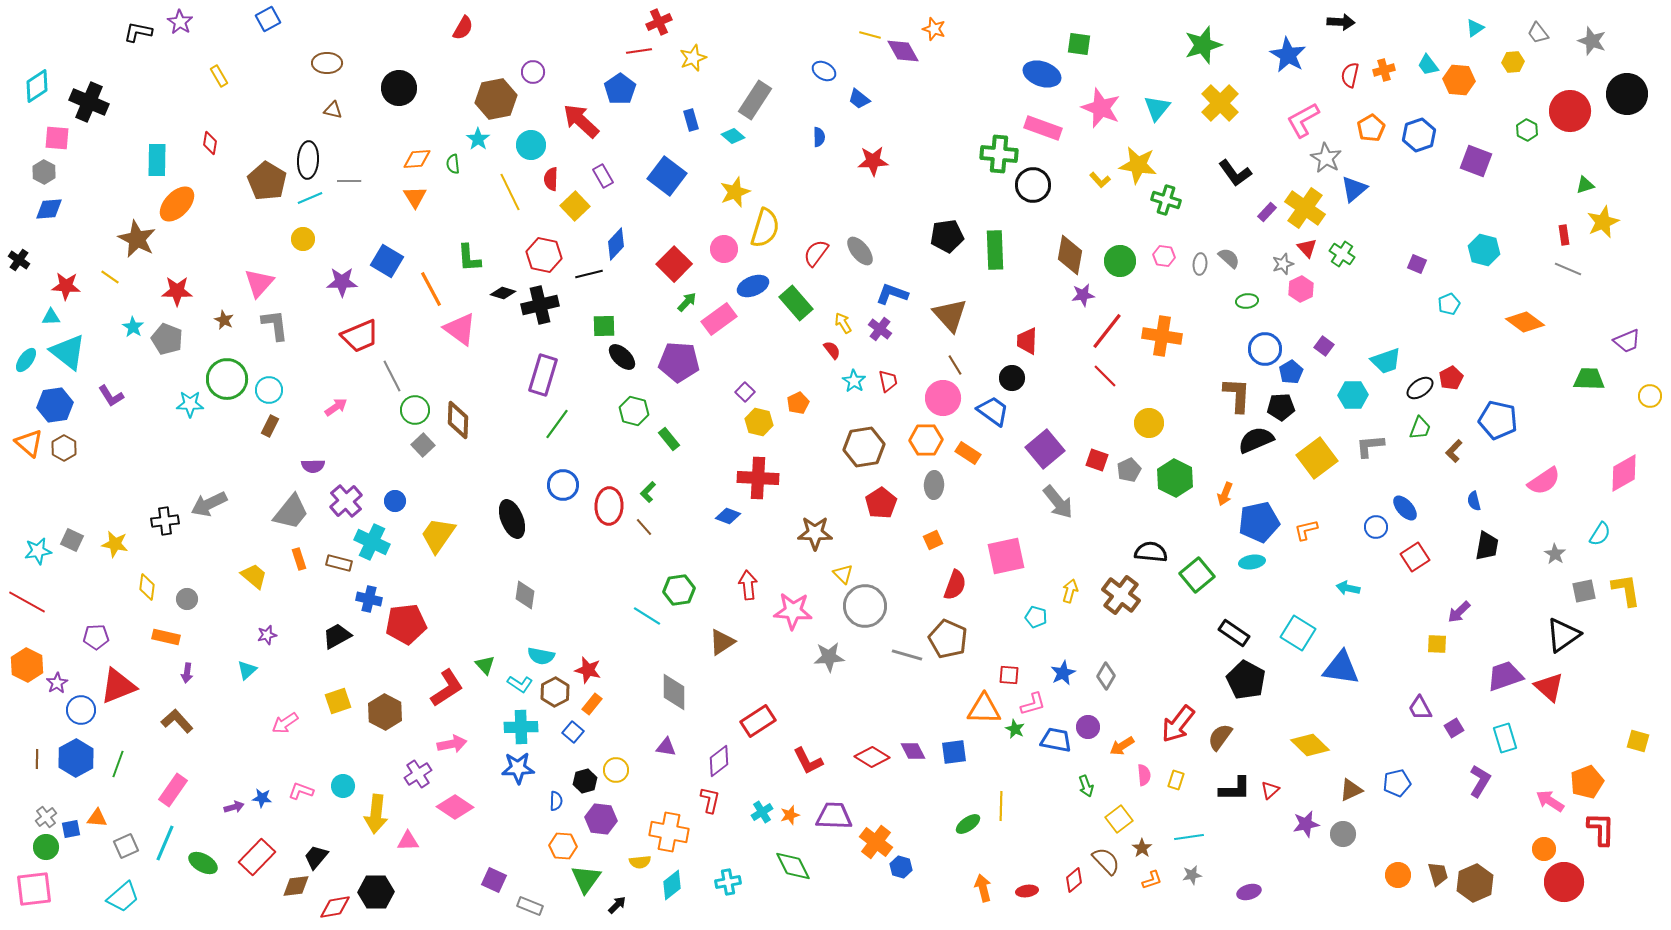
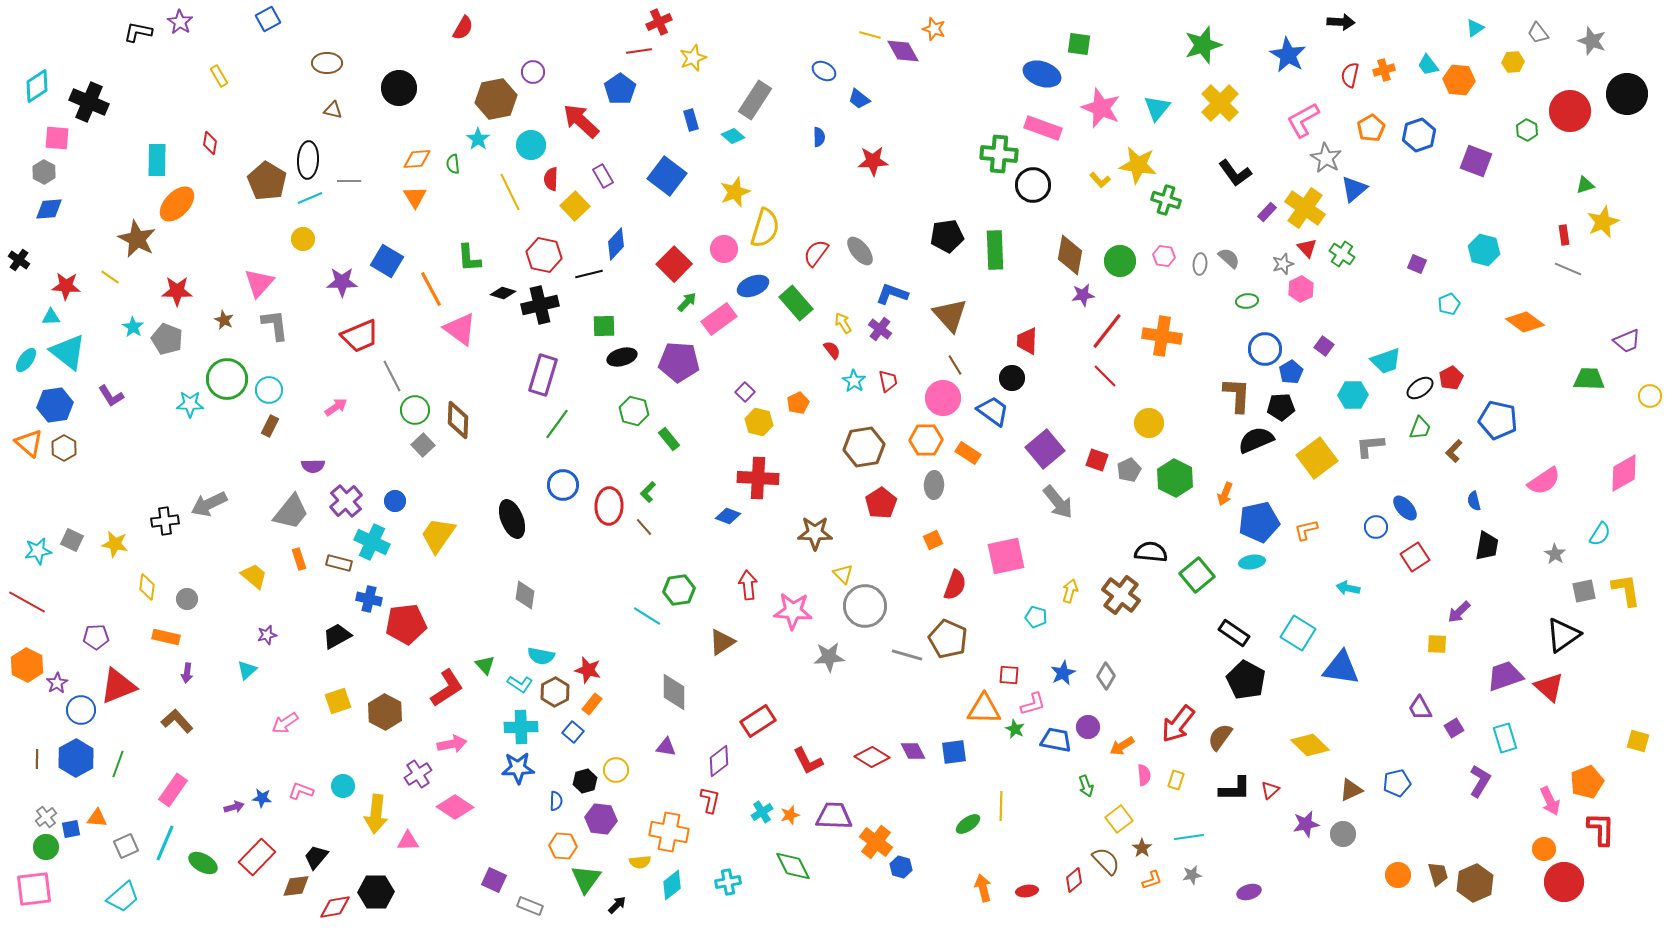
black ellipse at (622, 357): rotated 60 degrees counterclockwise
pink arrow at (1550, 801): rotated 148 degrees counterclockwise
